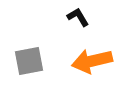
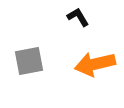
orange arrow: moved 3 px right, 3 px down
